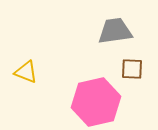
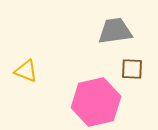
yellow triangle: moved 1 px up
